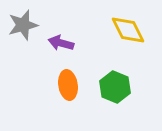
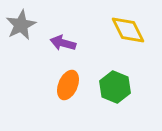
gray star: moved 2 px left; rotated 12 degrees counterclockwise
purple arrow: moved 2 px right
orange ellipse: rotated 32 degrees clockwise
